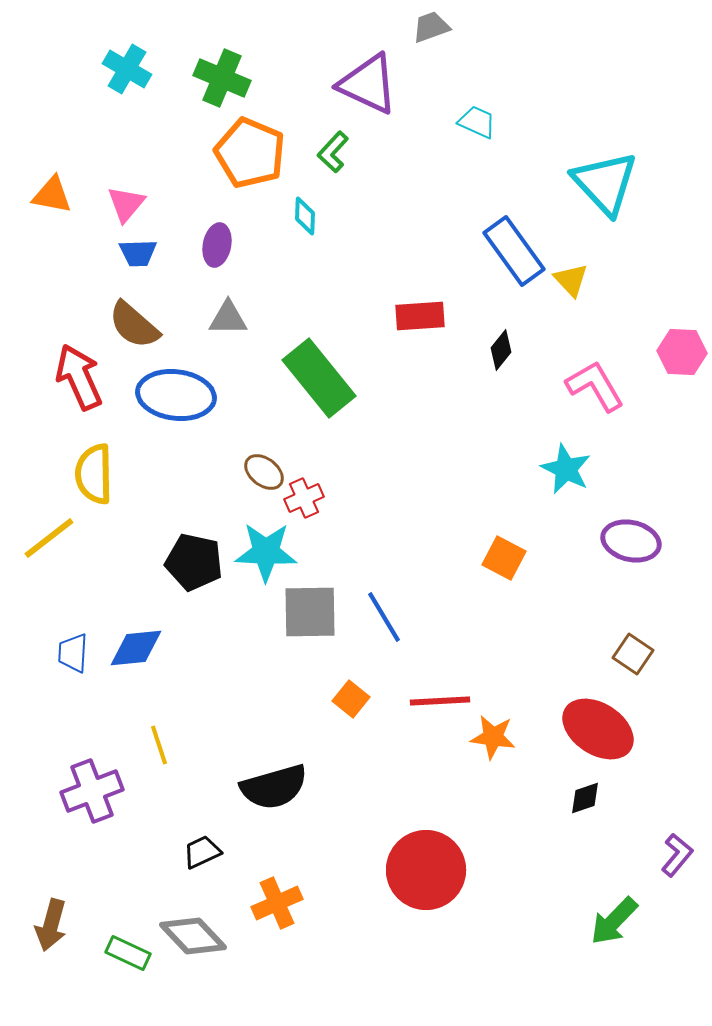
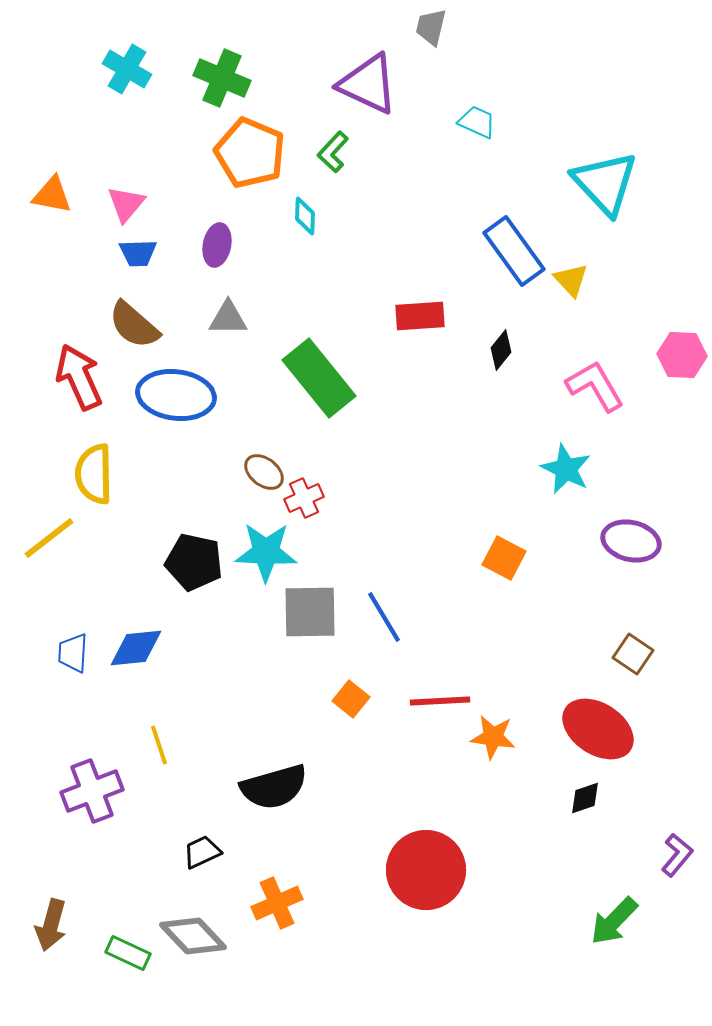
gray trapezoid at (431, 27): rotated 57 degrees counterclockwise
pink hexagon at (682, 352): moved 3 px down
